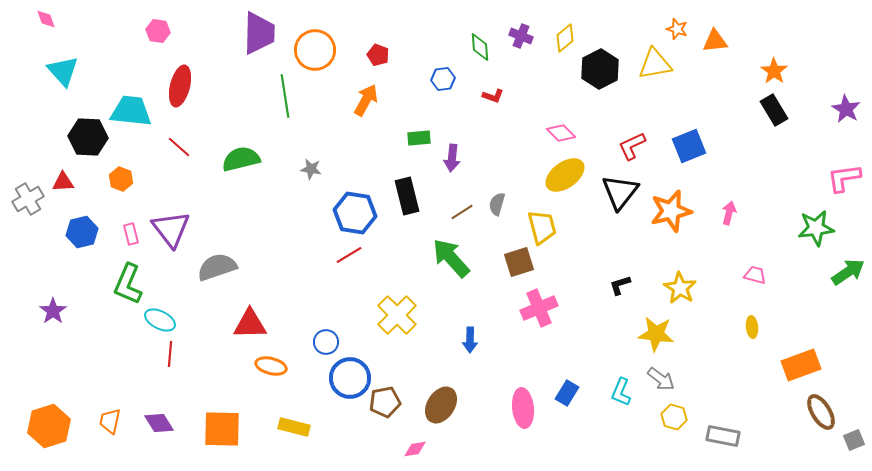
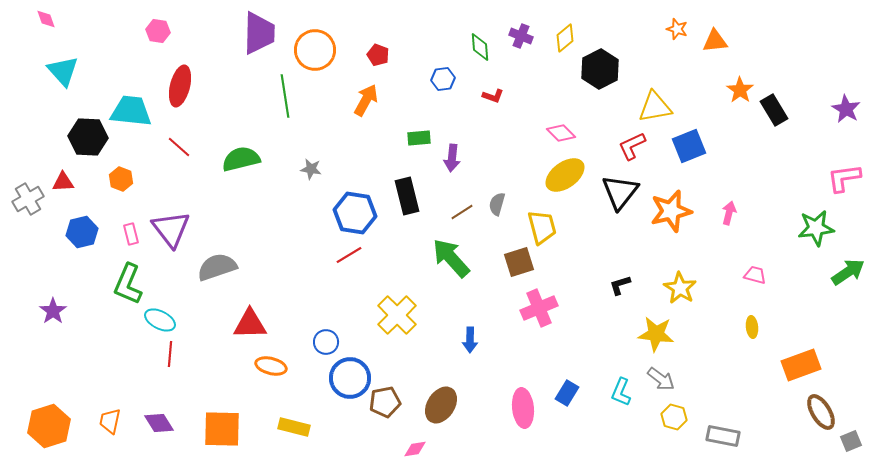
yellow triangle at (655, 64): moved 43 px down
orange star at (774, 71): moved 34 px left, 19 px down
gray square at (854, 440): moved 3 px left, 1 px down
